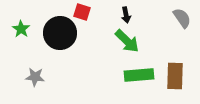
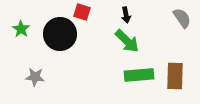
black circle: moved 1 px down
